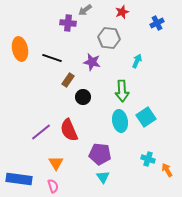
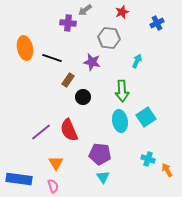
orange ellipse: moved 5 px right, 1 px up
